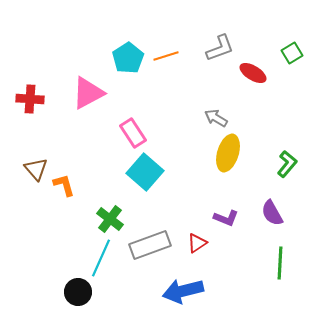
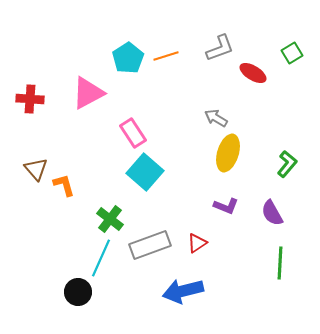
purple L-shape: moved 12 px up
